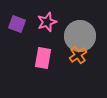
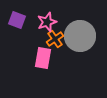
purple square: moved 4 px up
orange cross: moved 23 px left, 16 px up
